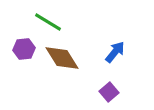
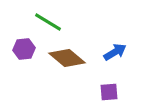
blue arrow: rotated 20 degrees clockwise
brown diamond: moved 5 px right; rotated 18 degrees counterclockwise
purple square: rotated 36 degrees clockwise
